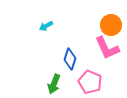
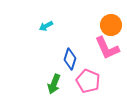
pink pentagon: moved 2 px left, 1 px up
